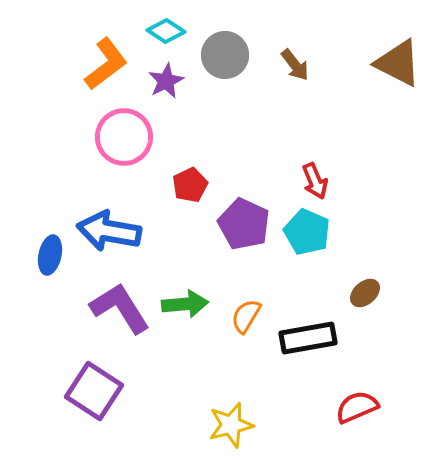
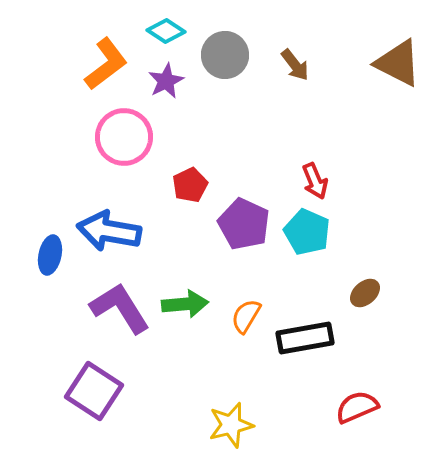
black rectangle: moved 3 px left
